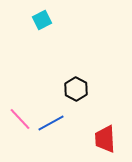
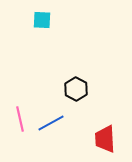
cyan square: rotated 30 degrees clockwise
pink line: rotated 30 degrees clockwise
